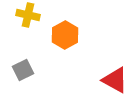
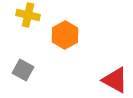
gray square: rotated 35 degrees counterclockwise
